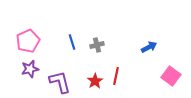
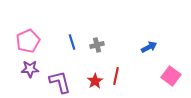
purple star: rotated 12 degrees clockwise
